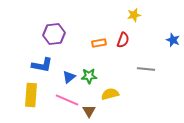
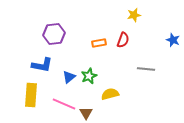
green star: rotated 21 degrees counterclockwise
pink line: moved 3 px left, 4 px down
brown triangle: moved 3 px left, 2 px down
